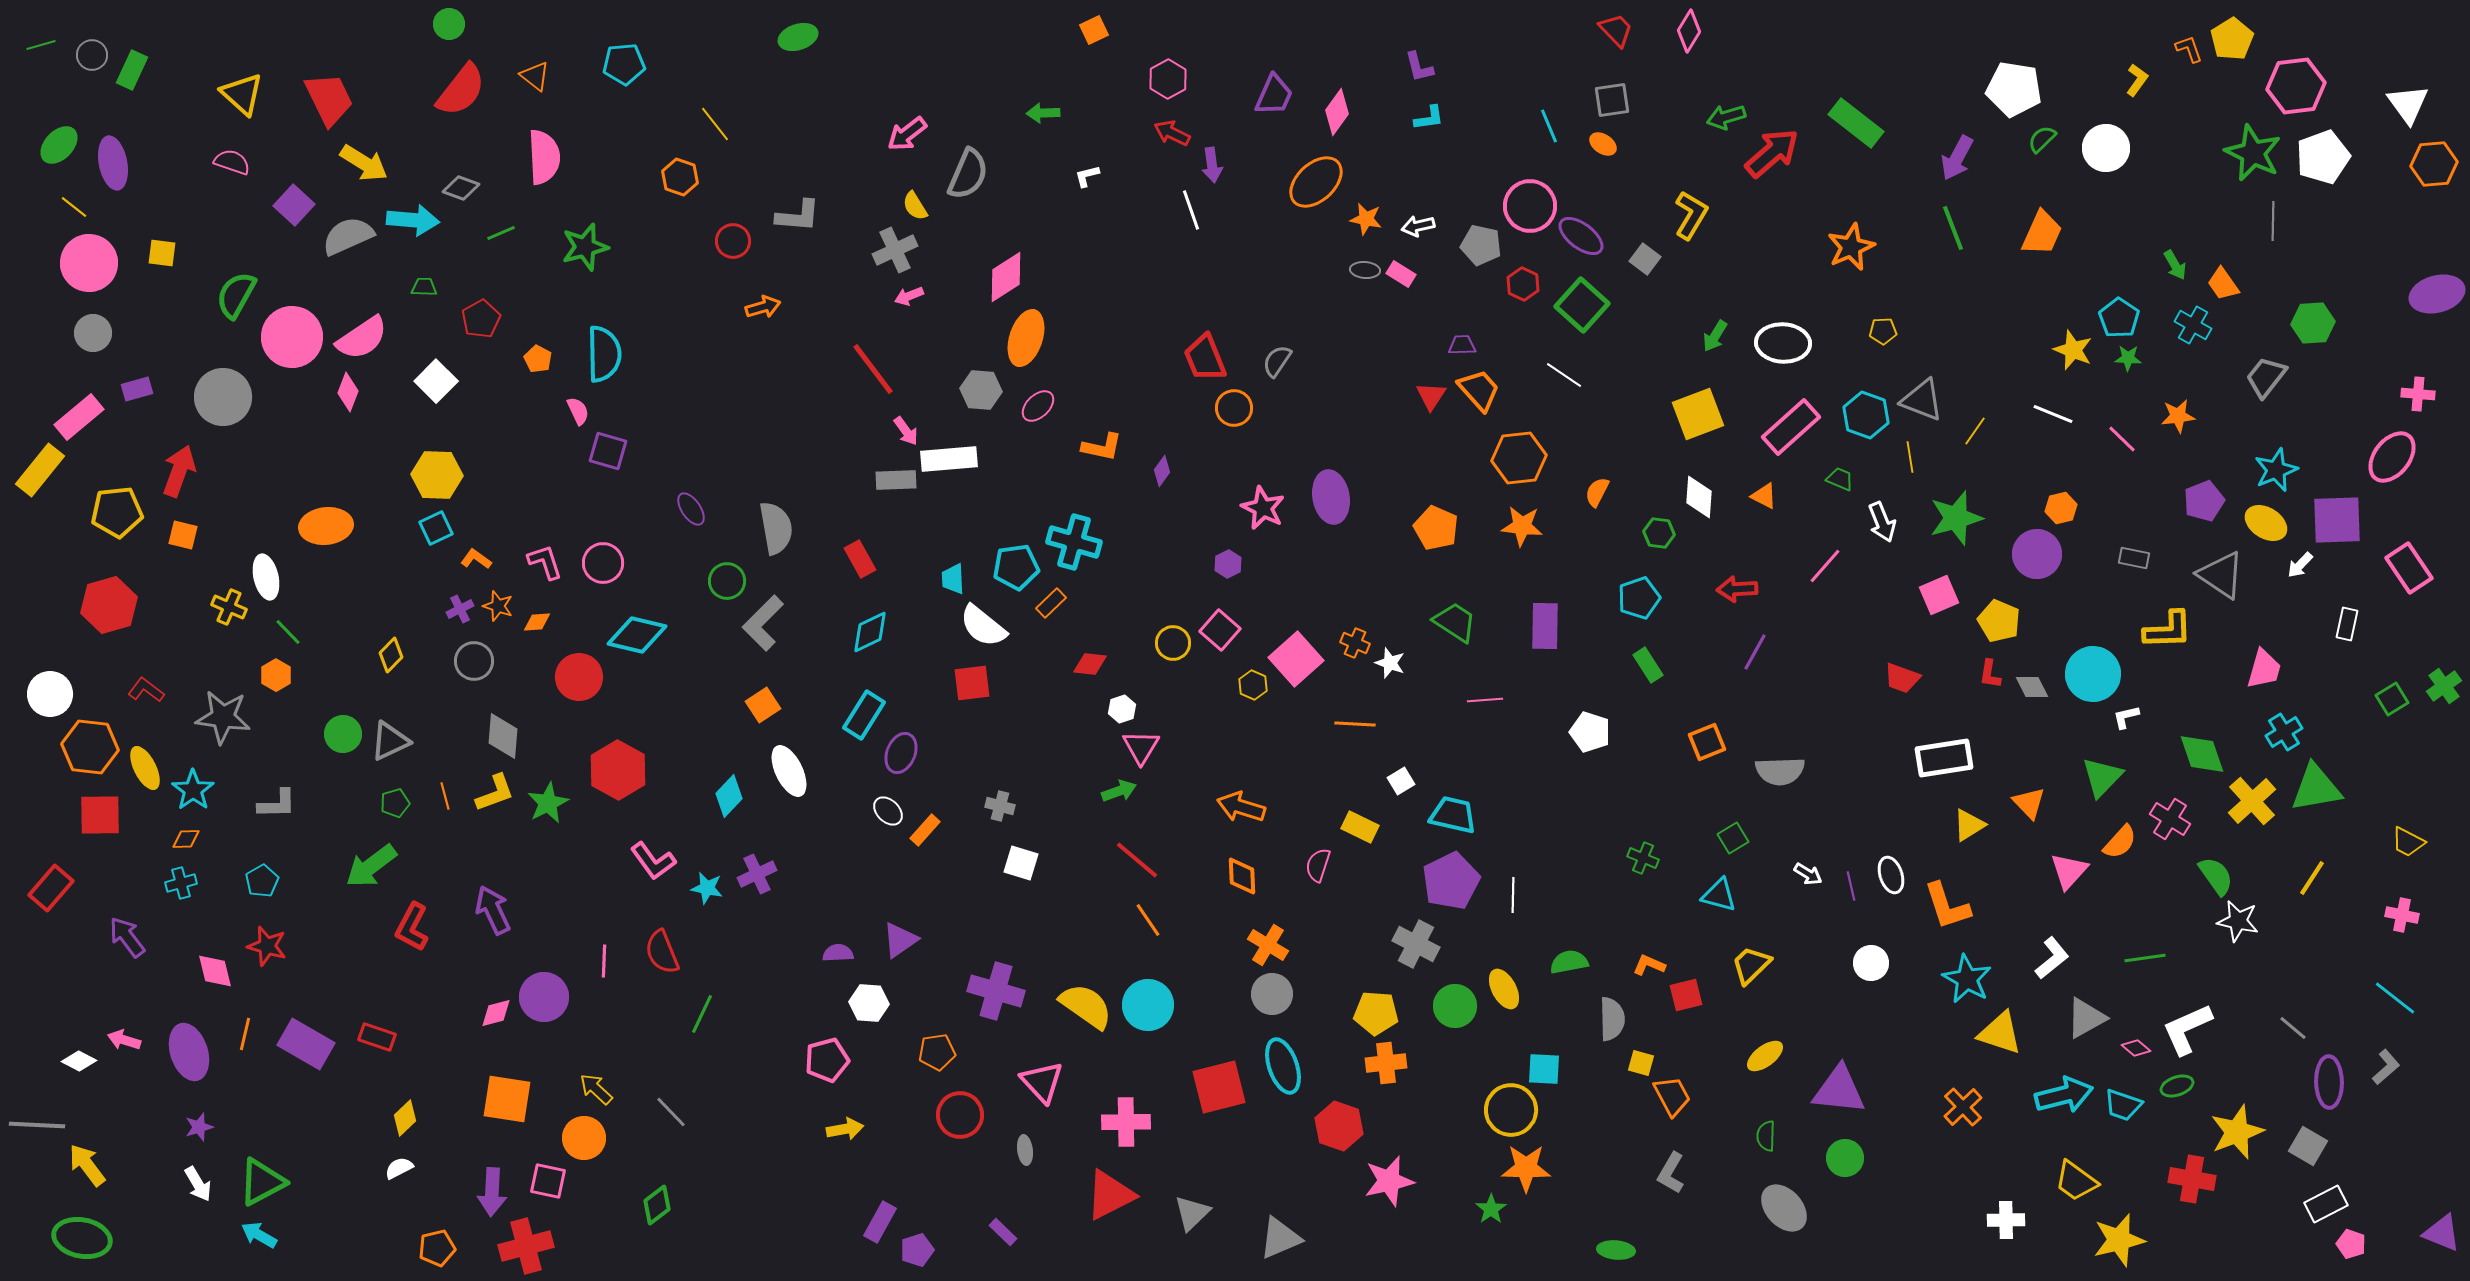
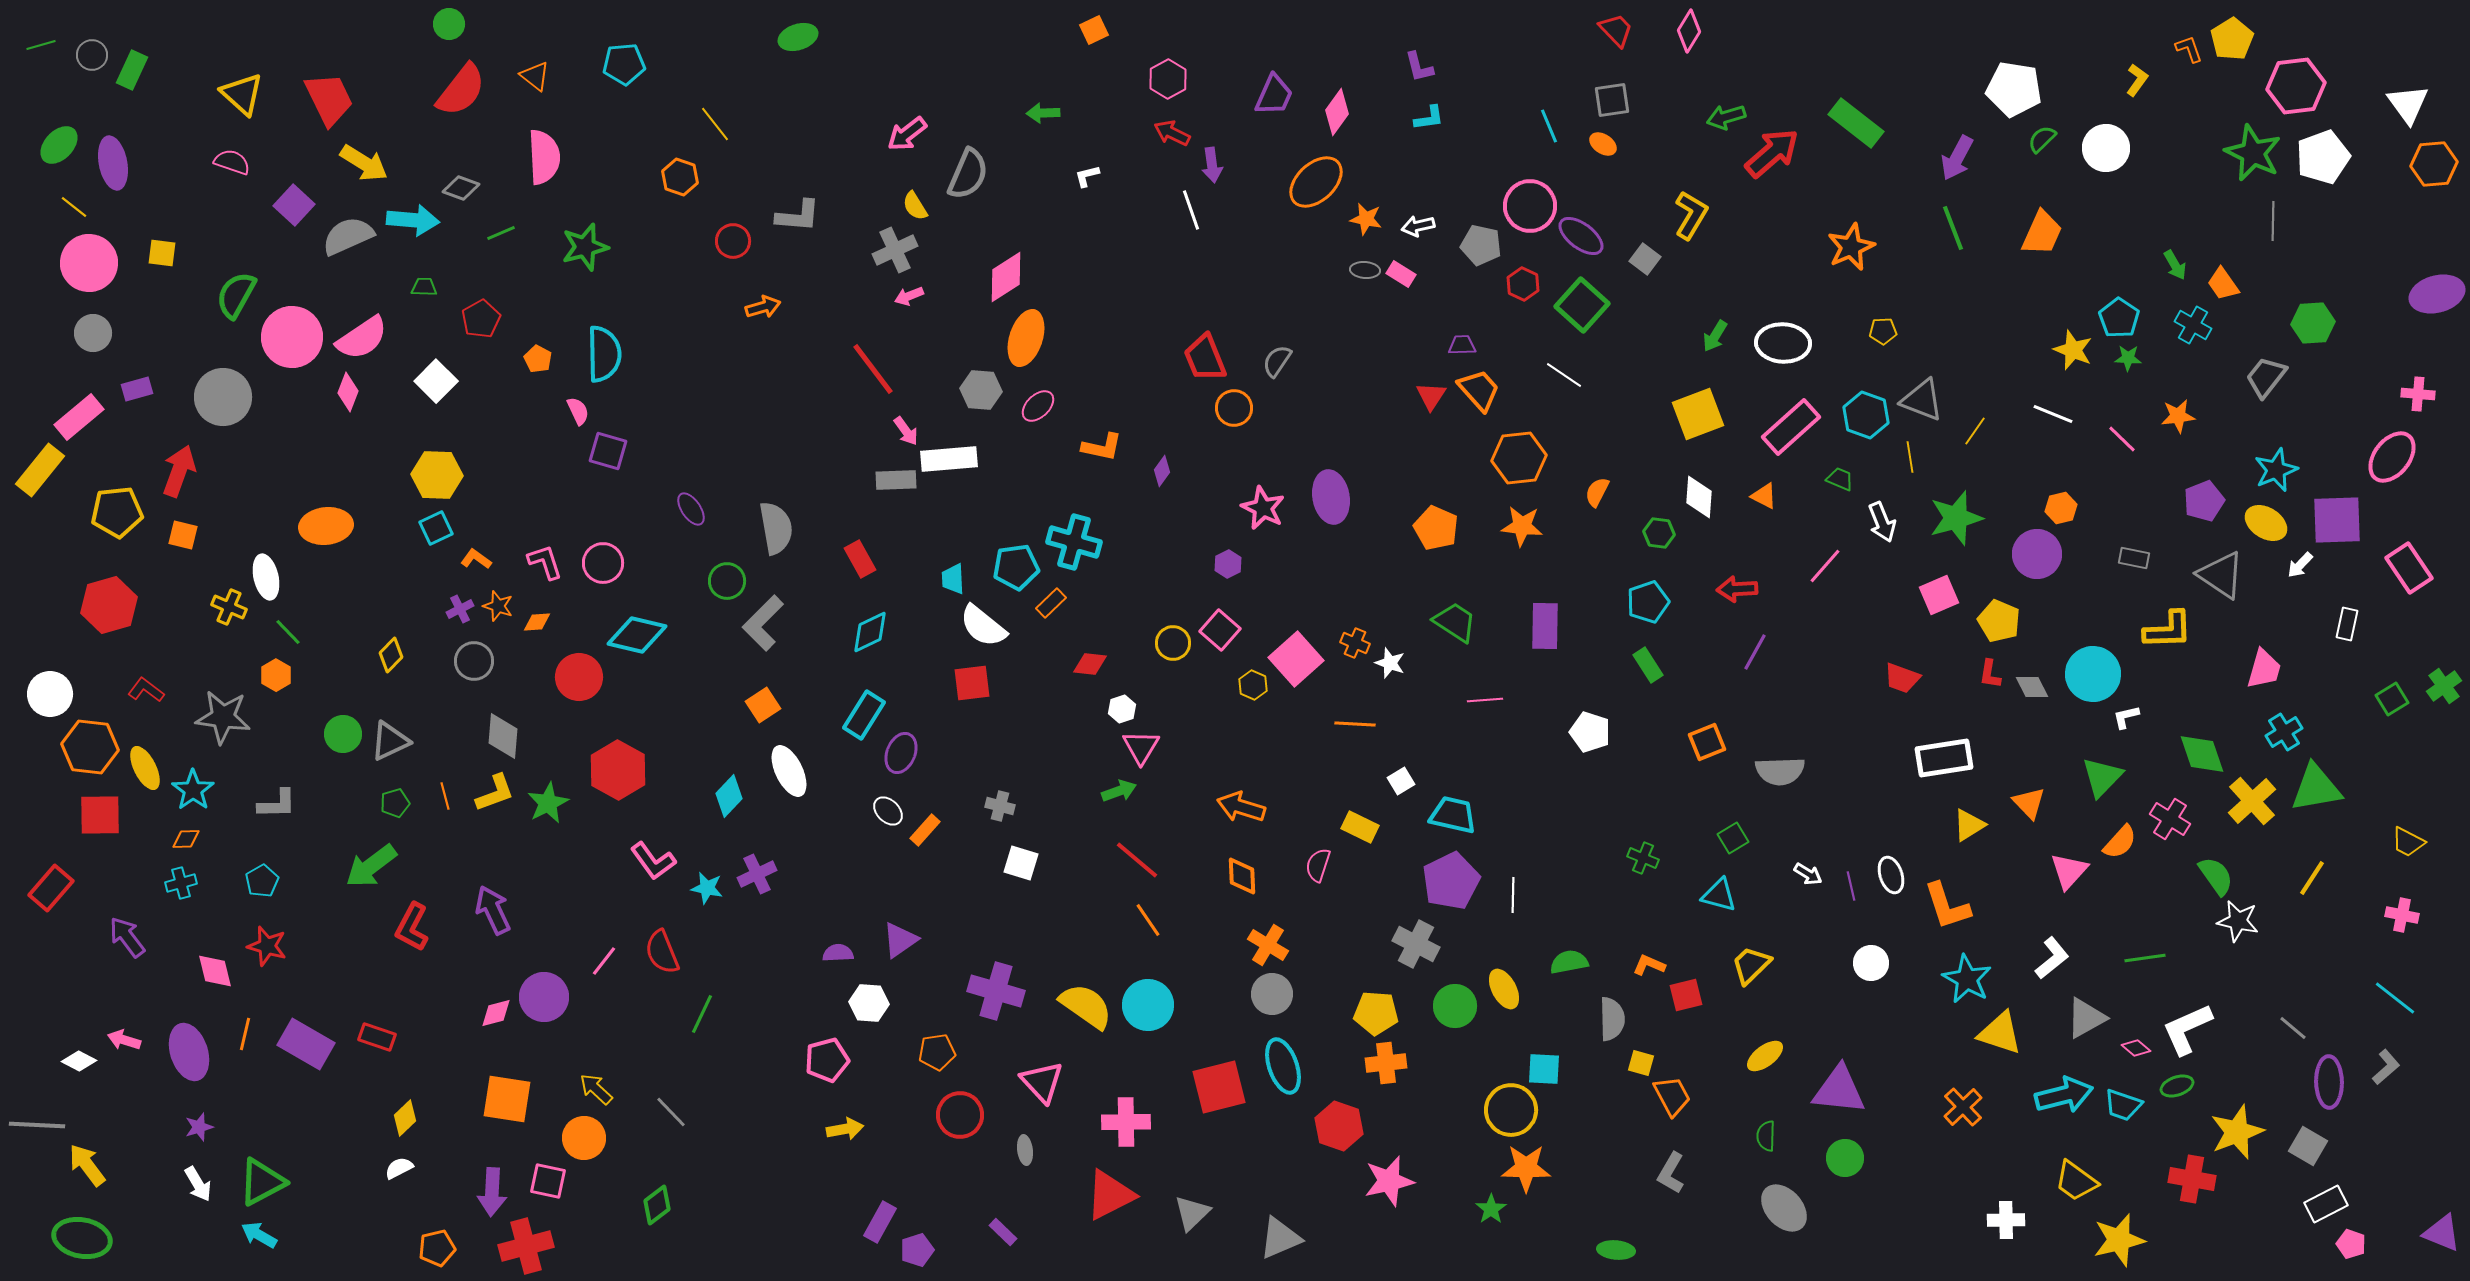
cyan pentagon at (1639, 598): moved 9 px right, 4 px down
pink line at (604, 961): rotated 36 degrees clockwise
